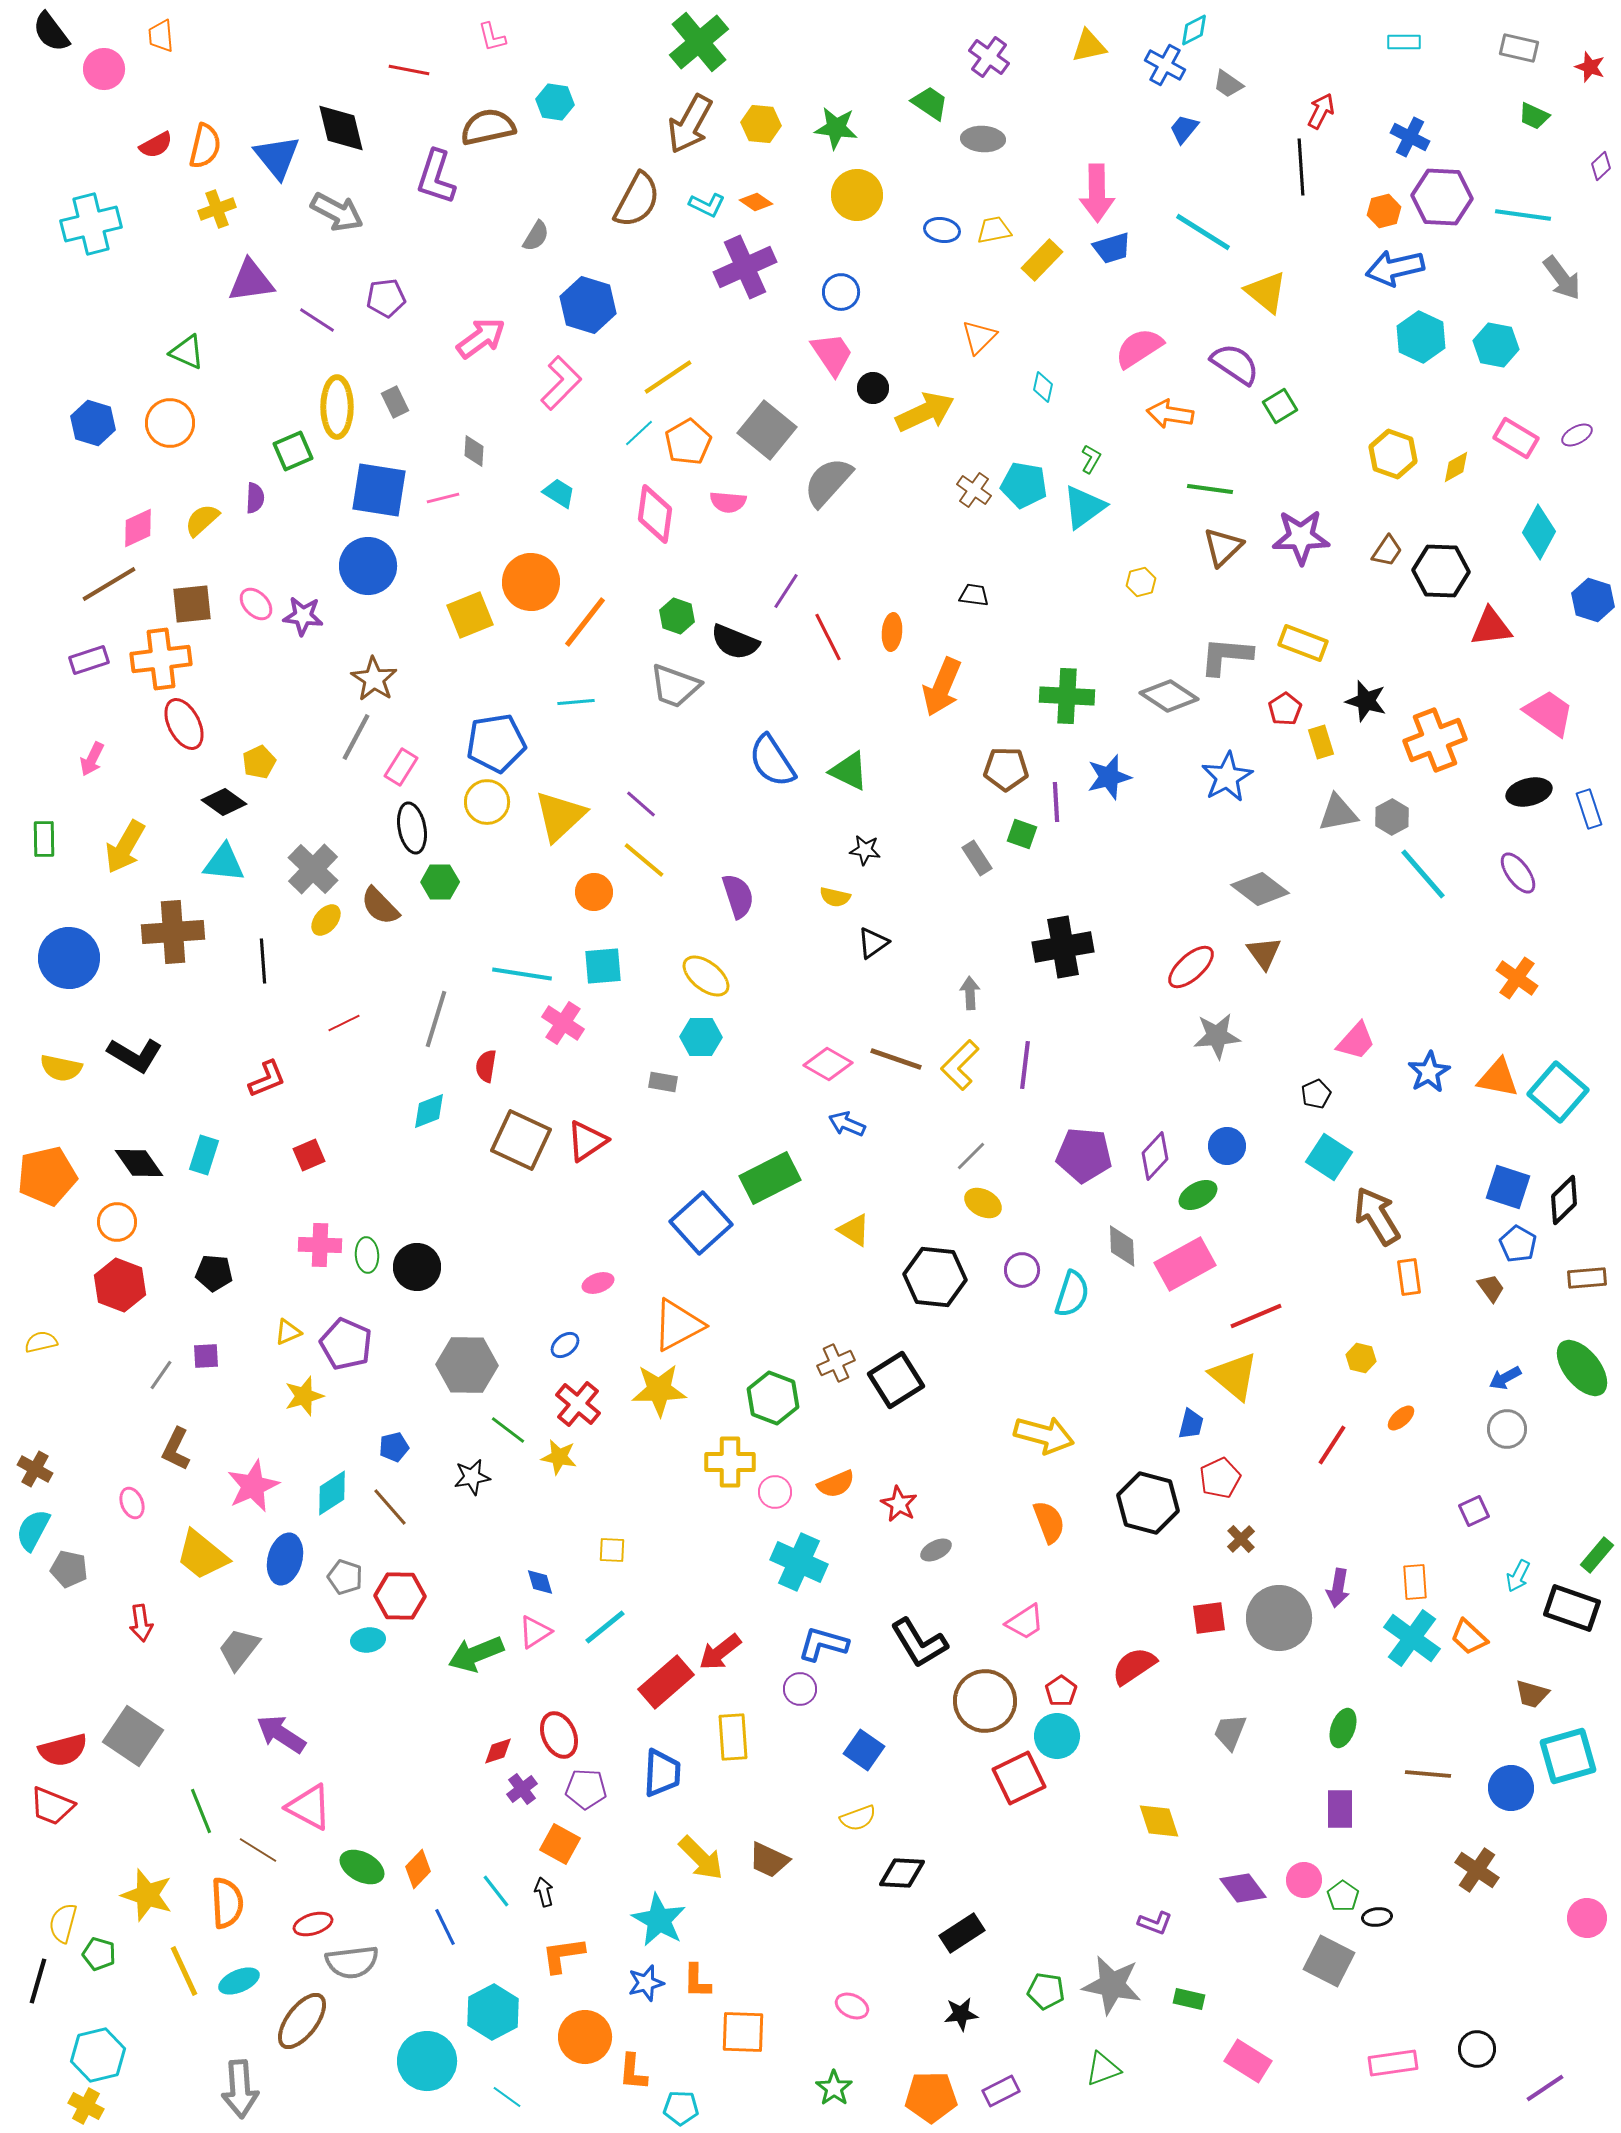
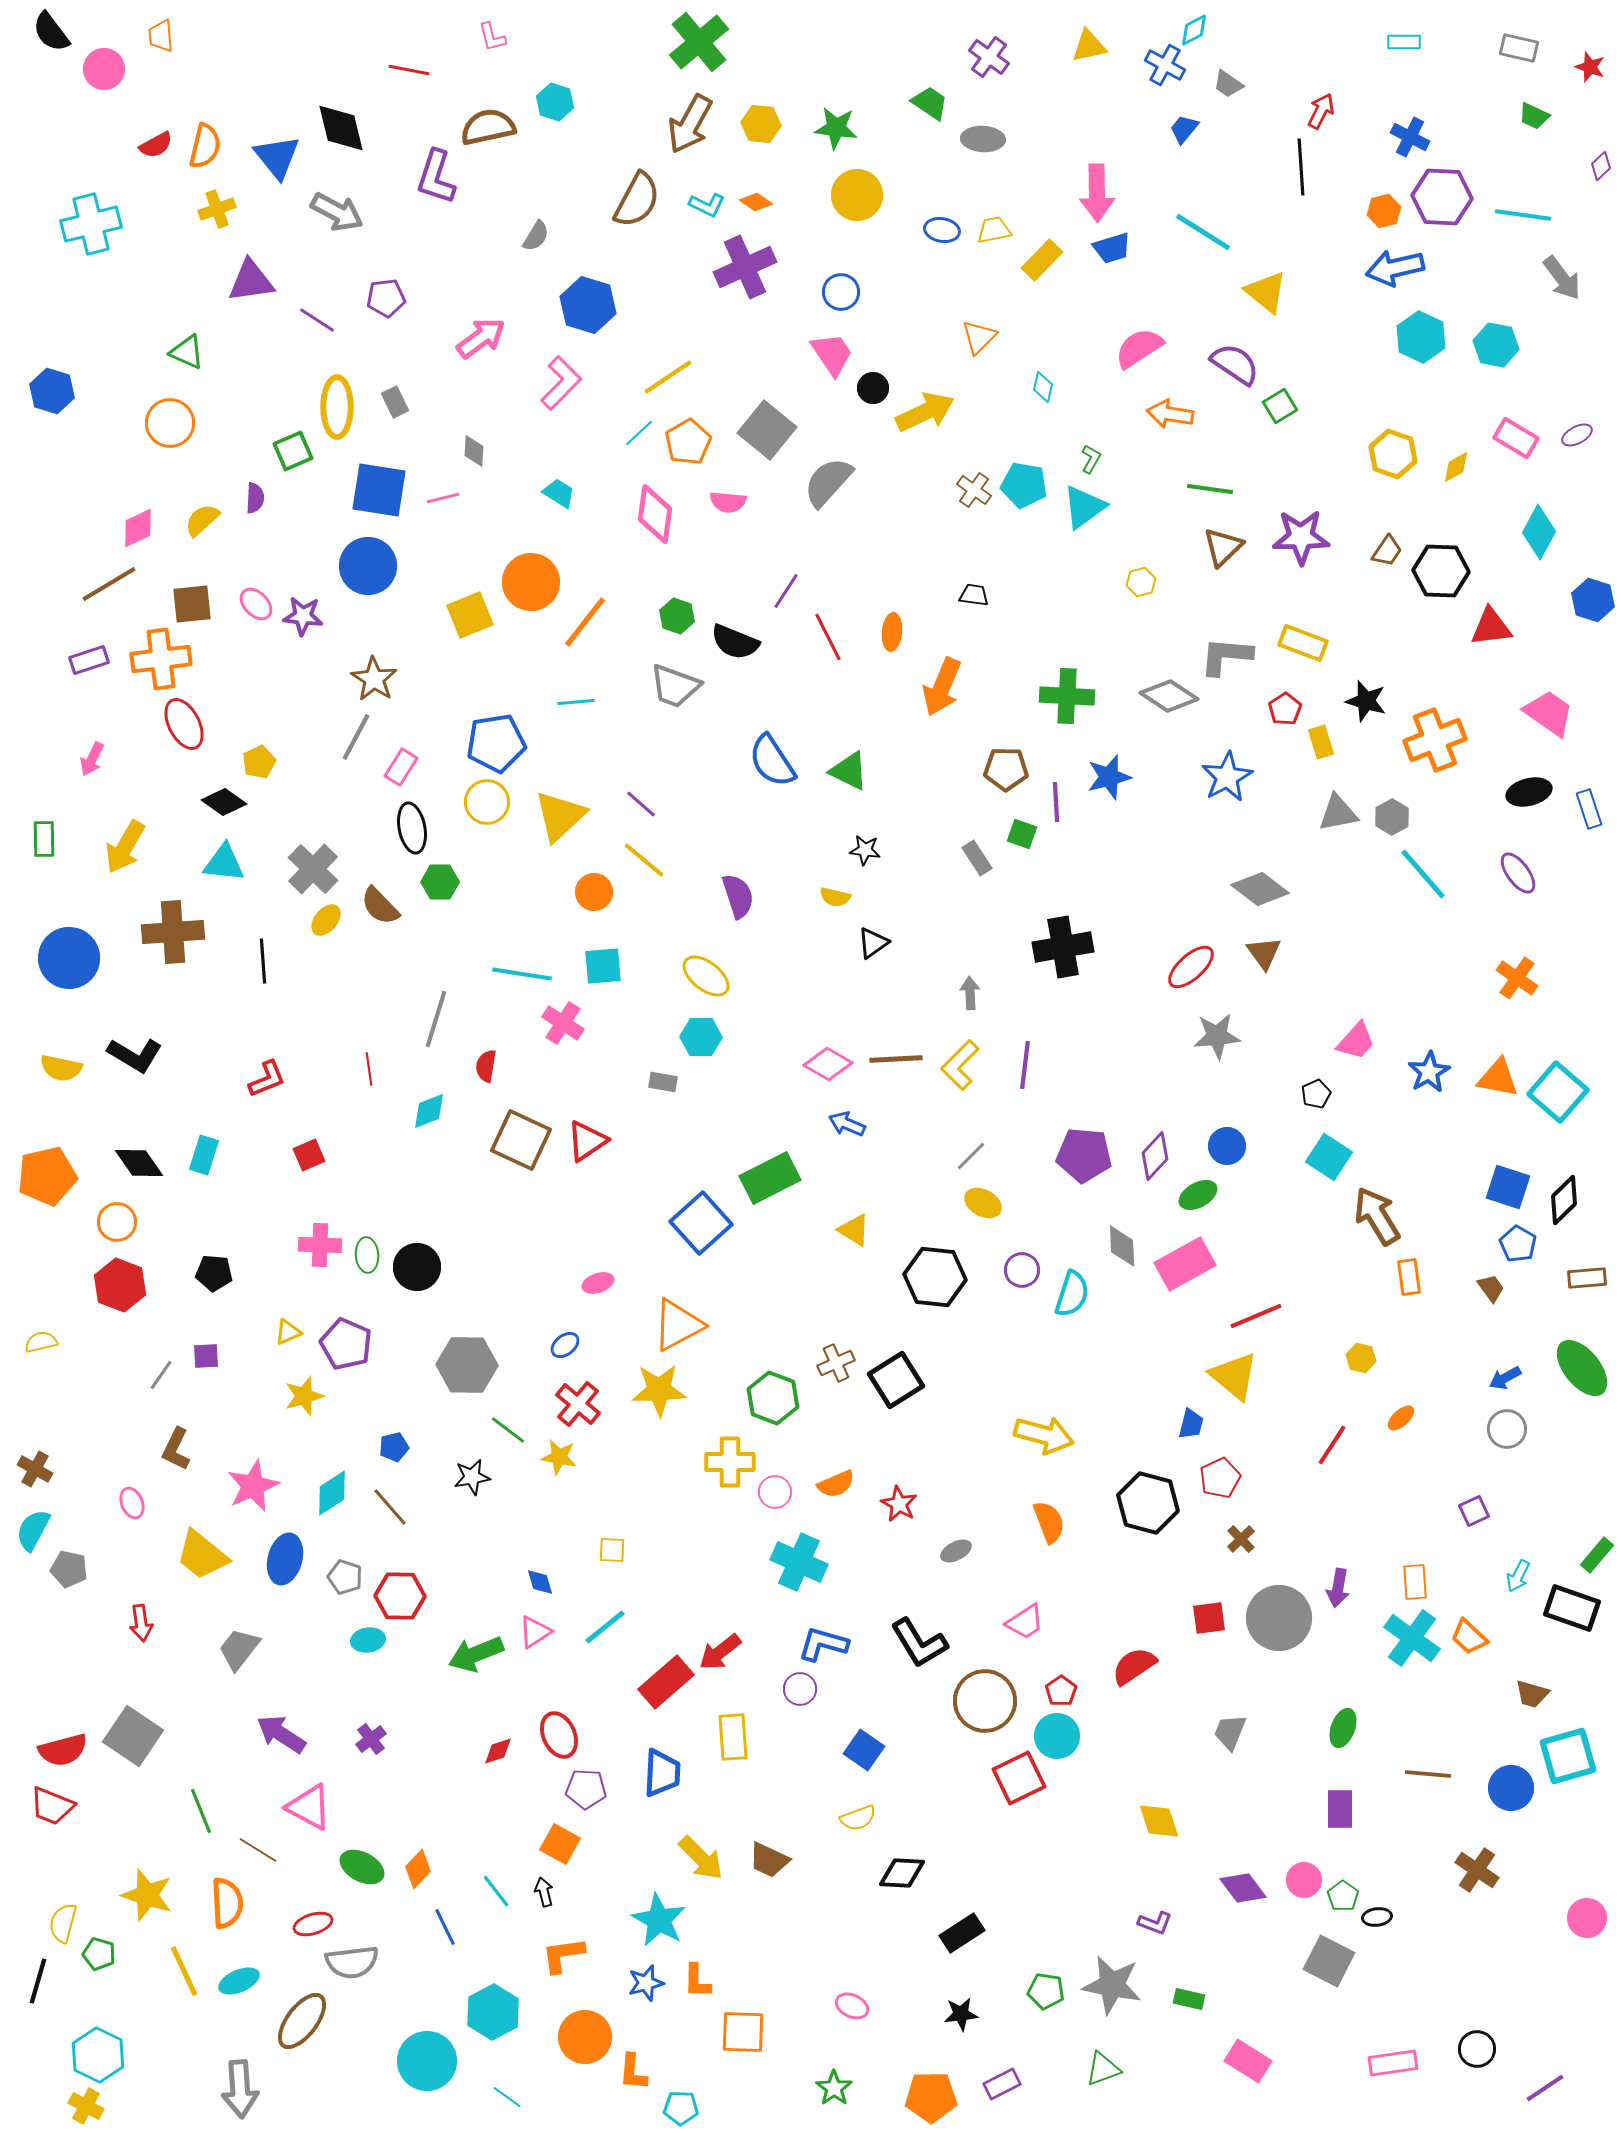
cyan hexagon at (555, 102): rotated 9 degrees clockwise
blue hexagon at (93, 423): moved 41 px left, 32 px up
red line at (344, 1023): moved 25 px right, 46 px down; rotated 72 degrees counterclockwise
brown line at (896, 1059): rotated 22 degrees counterclockwise
gray ellipse at (936, 1550): moved 20 px right, 1 px down
purple cross at (522, 1789): moved 151 px left, 50 px up
cyan hexagon at (98, 2055): rotated 20 degrees counterclockwise
purple rectangle at (1001, 2091): moved 1 px right, 7 px up
